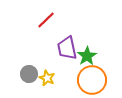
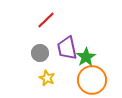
green star: moved 1 px left, 1 px down
gray circle: moved 11 px right, 21 px up
